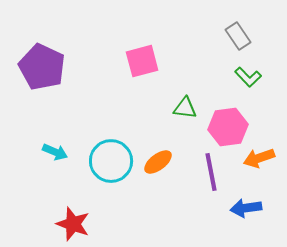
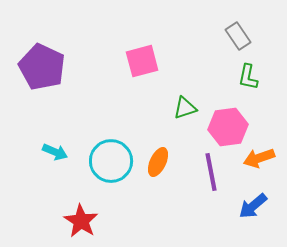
green L-shape: rotated 56 degrees clockwise
green triangle: rotated 25 degrees counterclockwise
orange ellipse: rotated 28 degrees counterclockwise
blue arrow: moved 7 px right, 2 px up; rotated 32 degrees counterclockwise
red star: moved 8 px right, 3 px up; rotated 12 degrees clockwise
